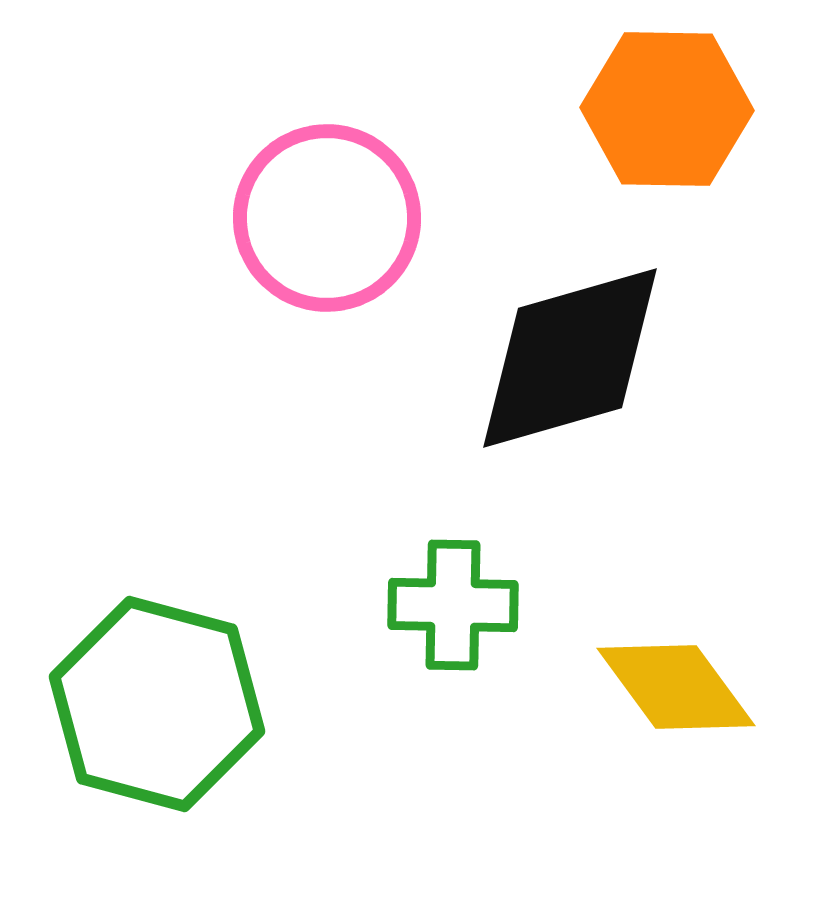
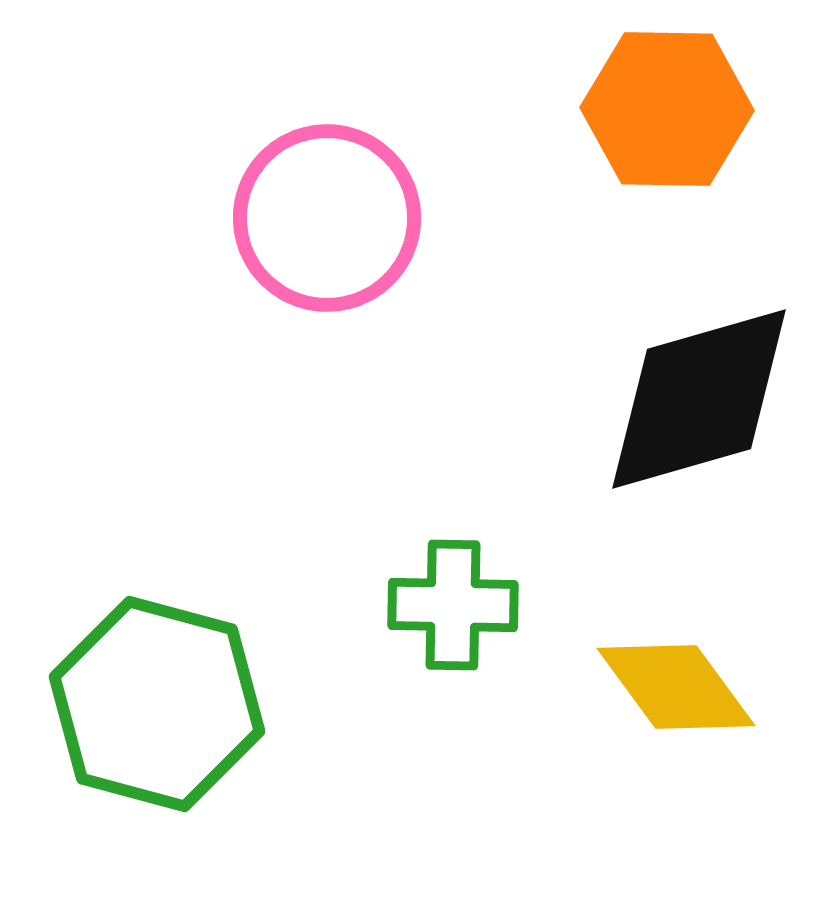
black diamond: moved 129 px right, 41 px down
